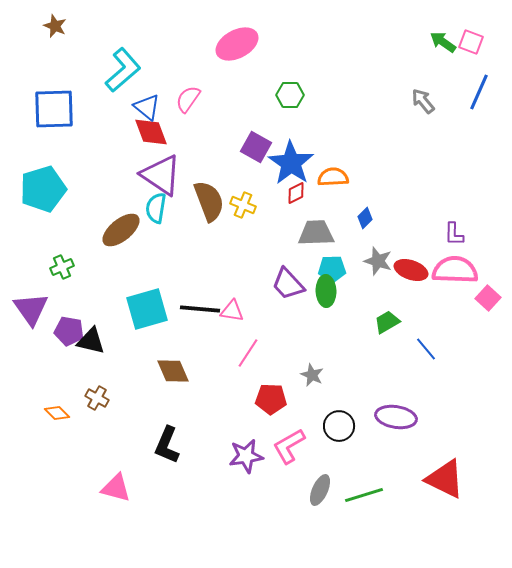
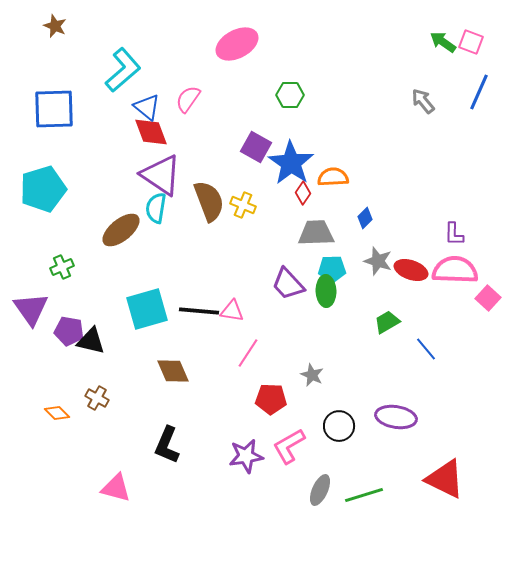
red diamond at (296, 193): moved 7 px right; rotated 30 degrees counterclockwise
black line at (200, 309): moved 1 px left, 2 px down
